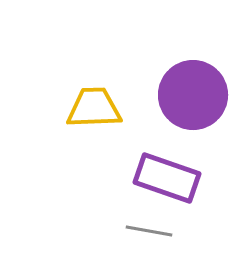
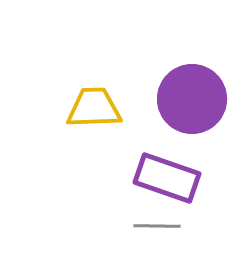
purple circle: moved 1 px left, 4 px down
gray line: moved 8 px right, 5 px up; rotated 9 degrees counterclockwise
